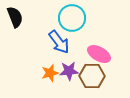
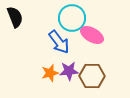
pink ellipse: moved 7 px left, 19 px up
